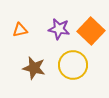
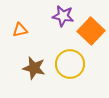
purple star: moved 4 px right, 13 px up
yellow circle: moved 3 px left, 1 px up
